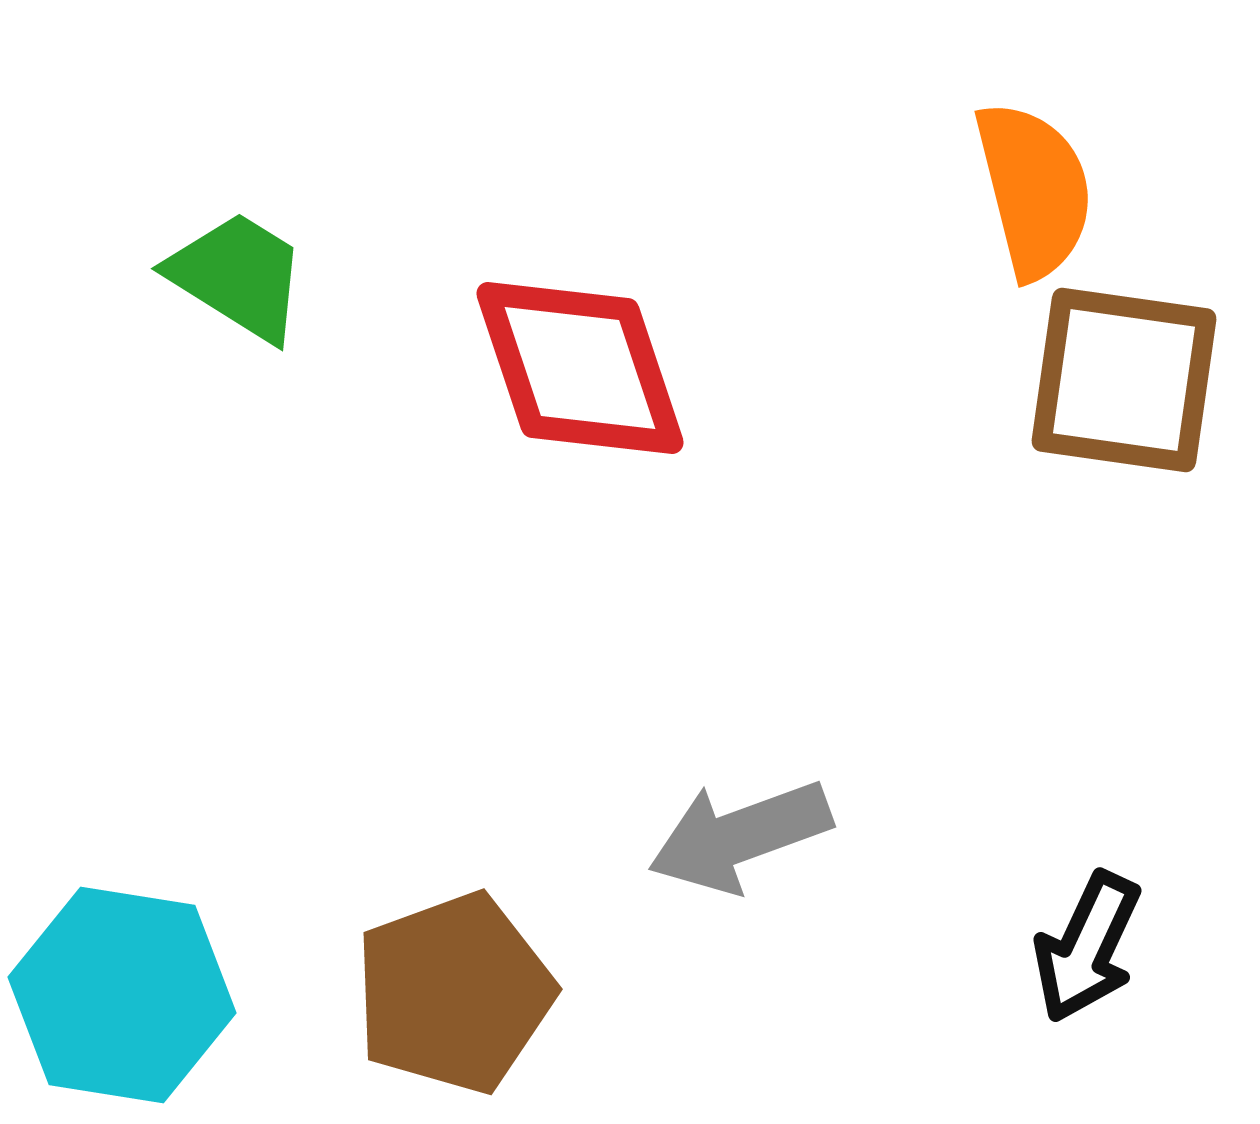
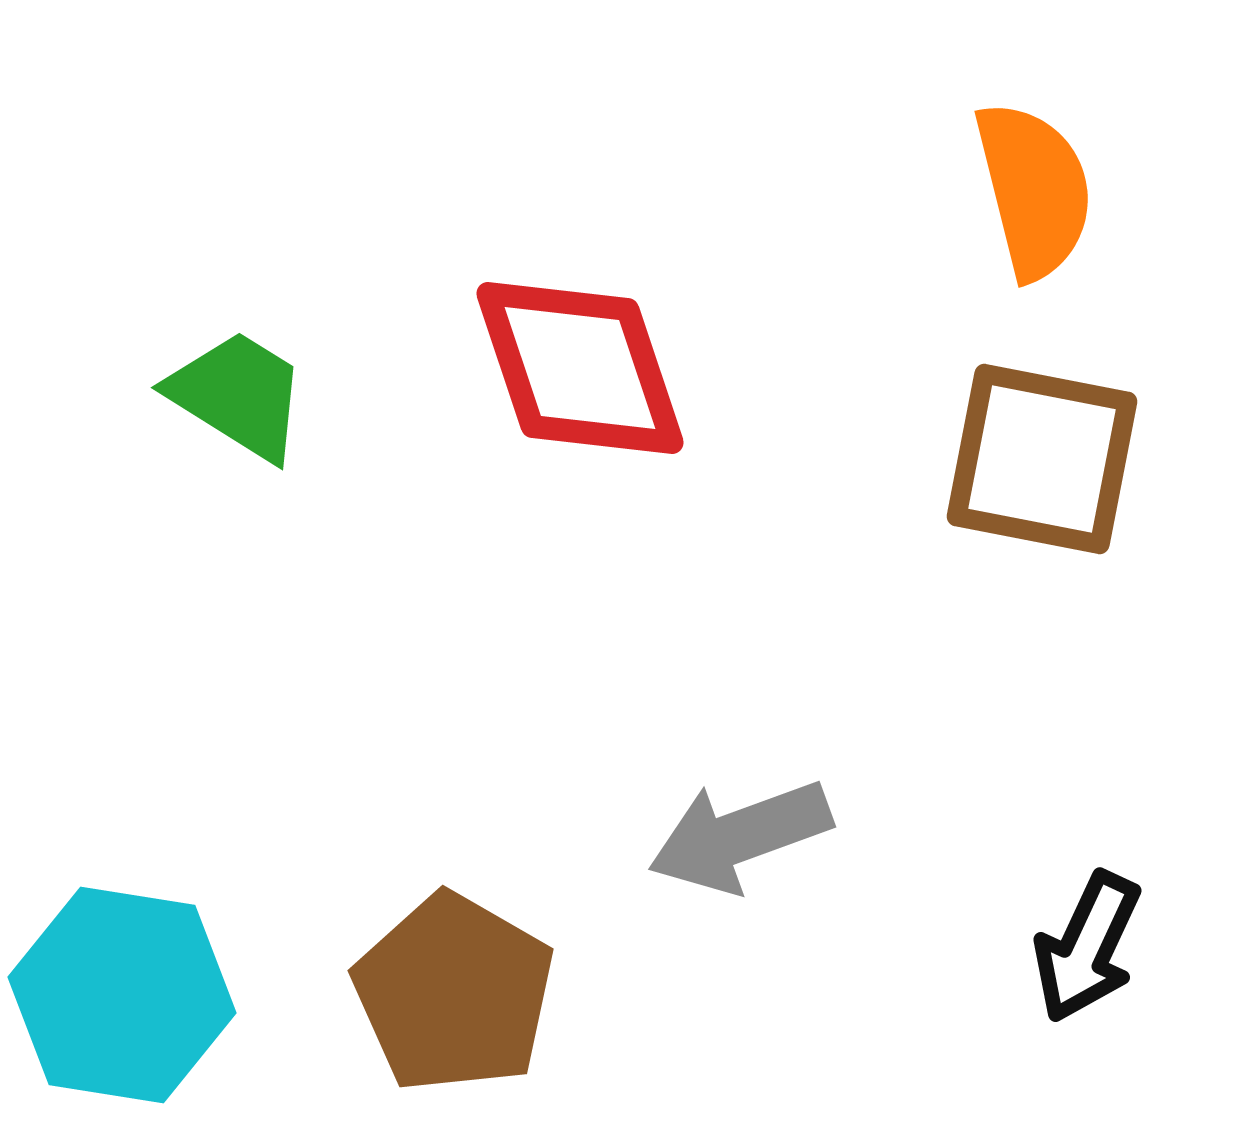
green trapezoid: moved 119 px down
brown square: moved 82 px left, 79 px down; rotated 3 degrees clockwise
brown pentagon: rotated 22 degrees counterclockwise
